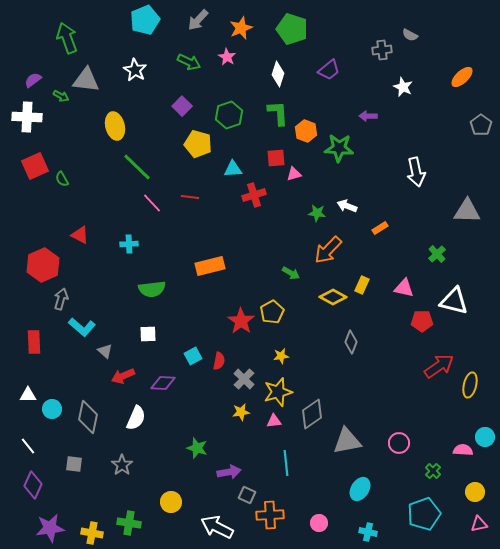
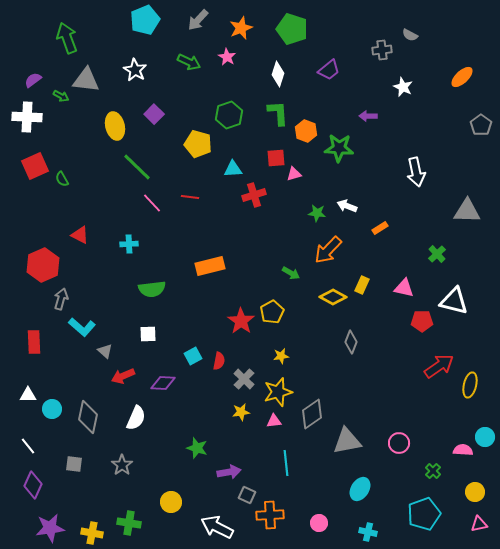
purple square at (182, 106): moved 28 px left, 8 px down
